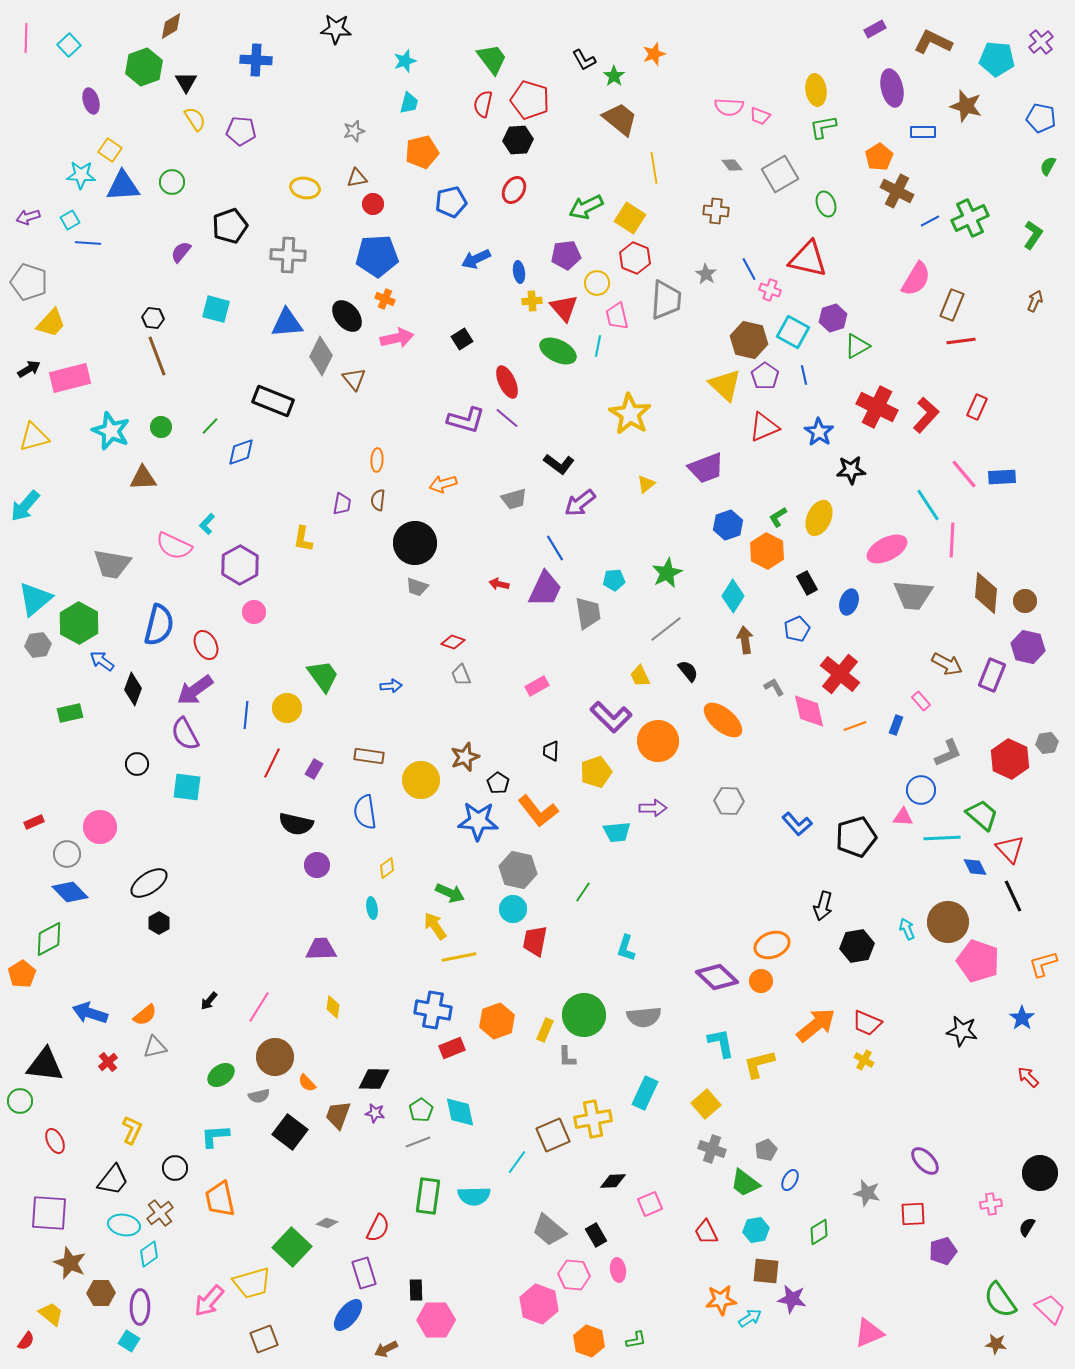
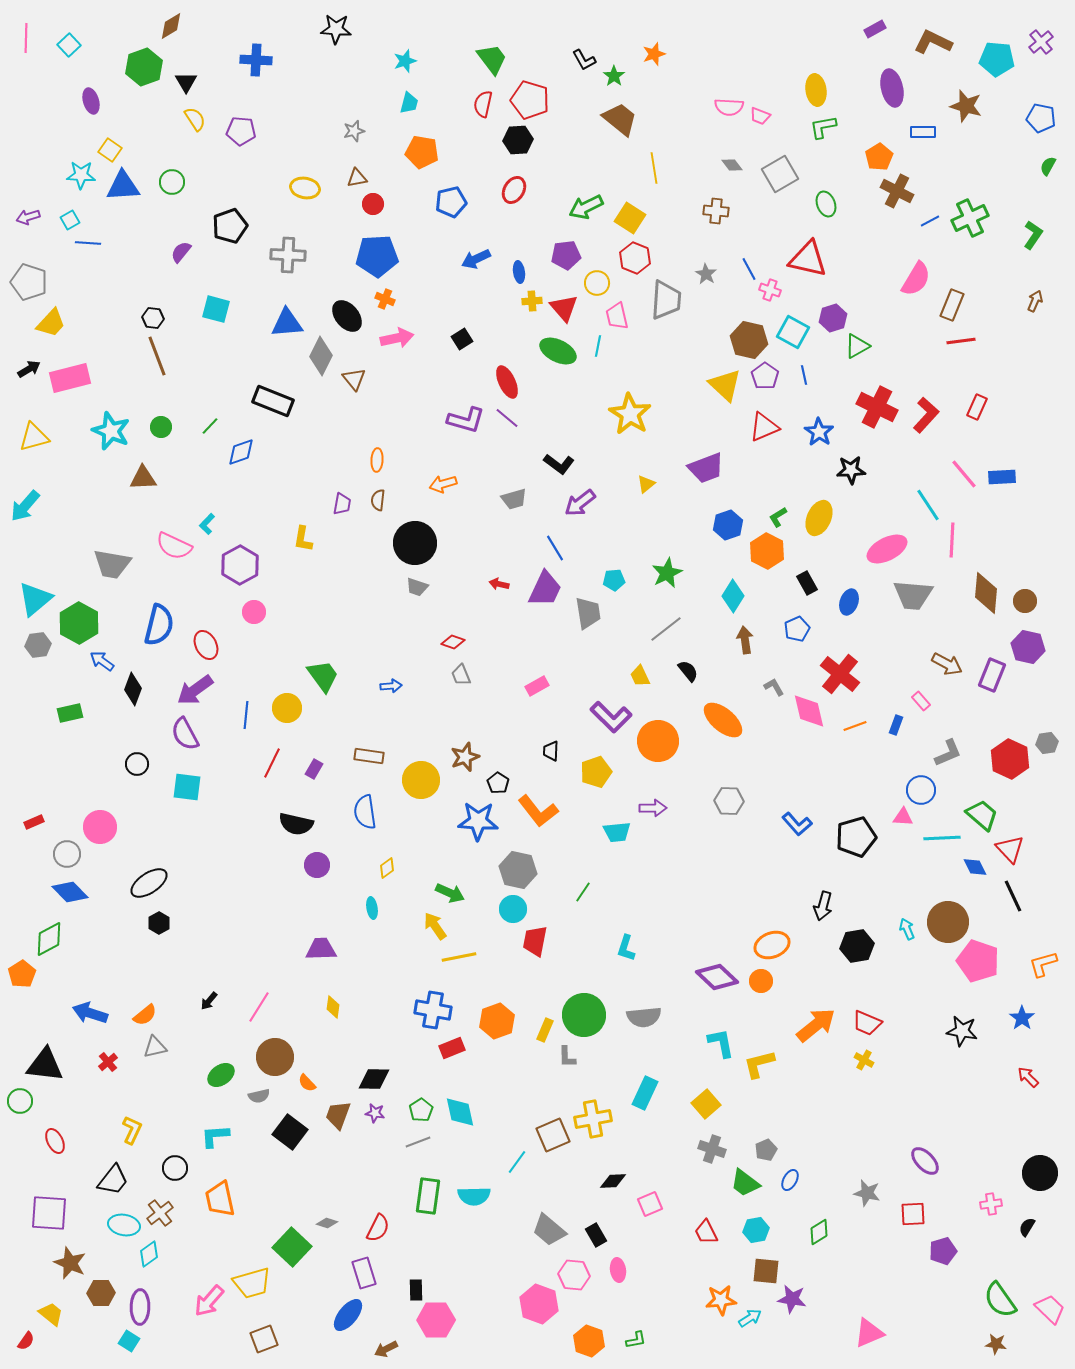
orange pentagon at (422, 152): rotated 24 degrees clockwise
